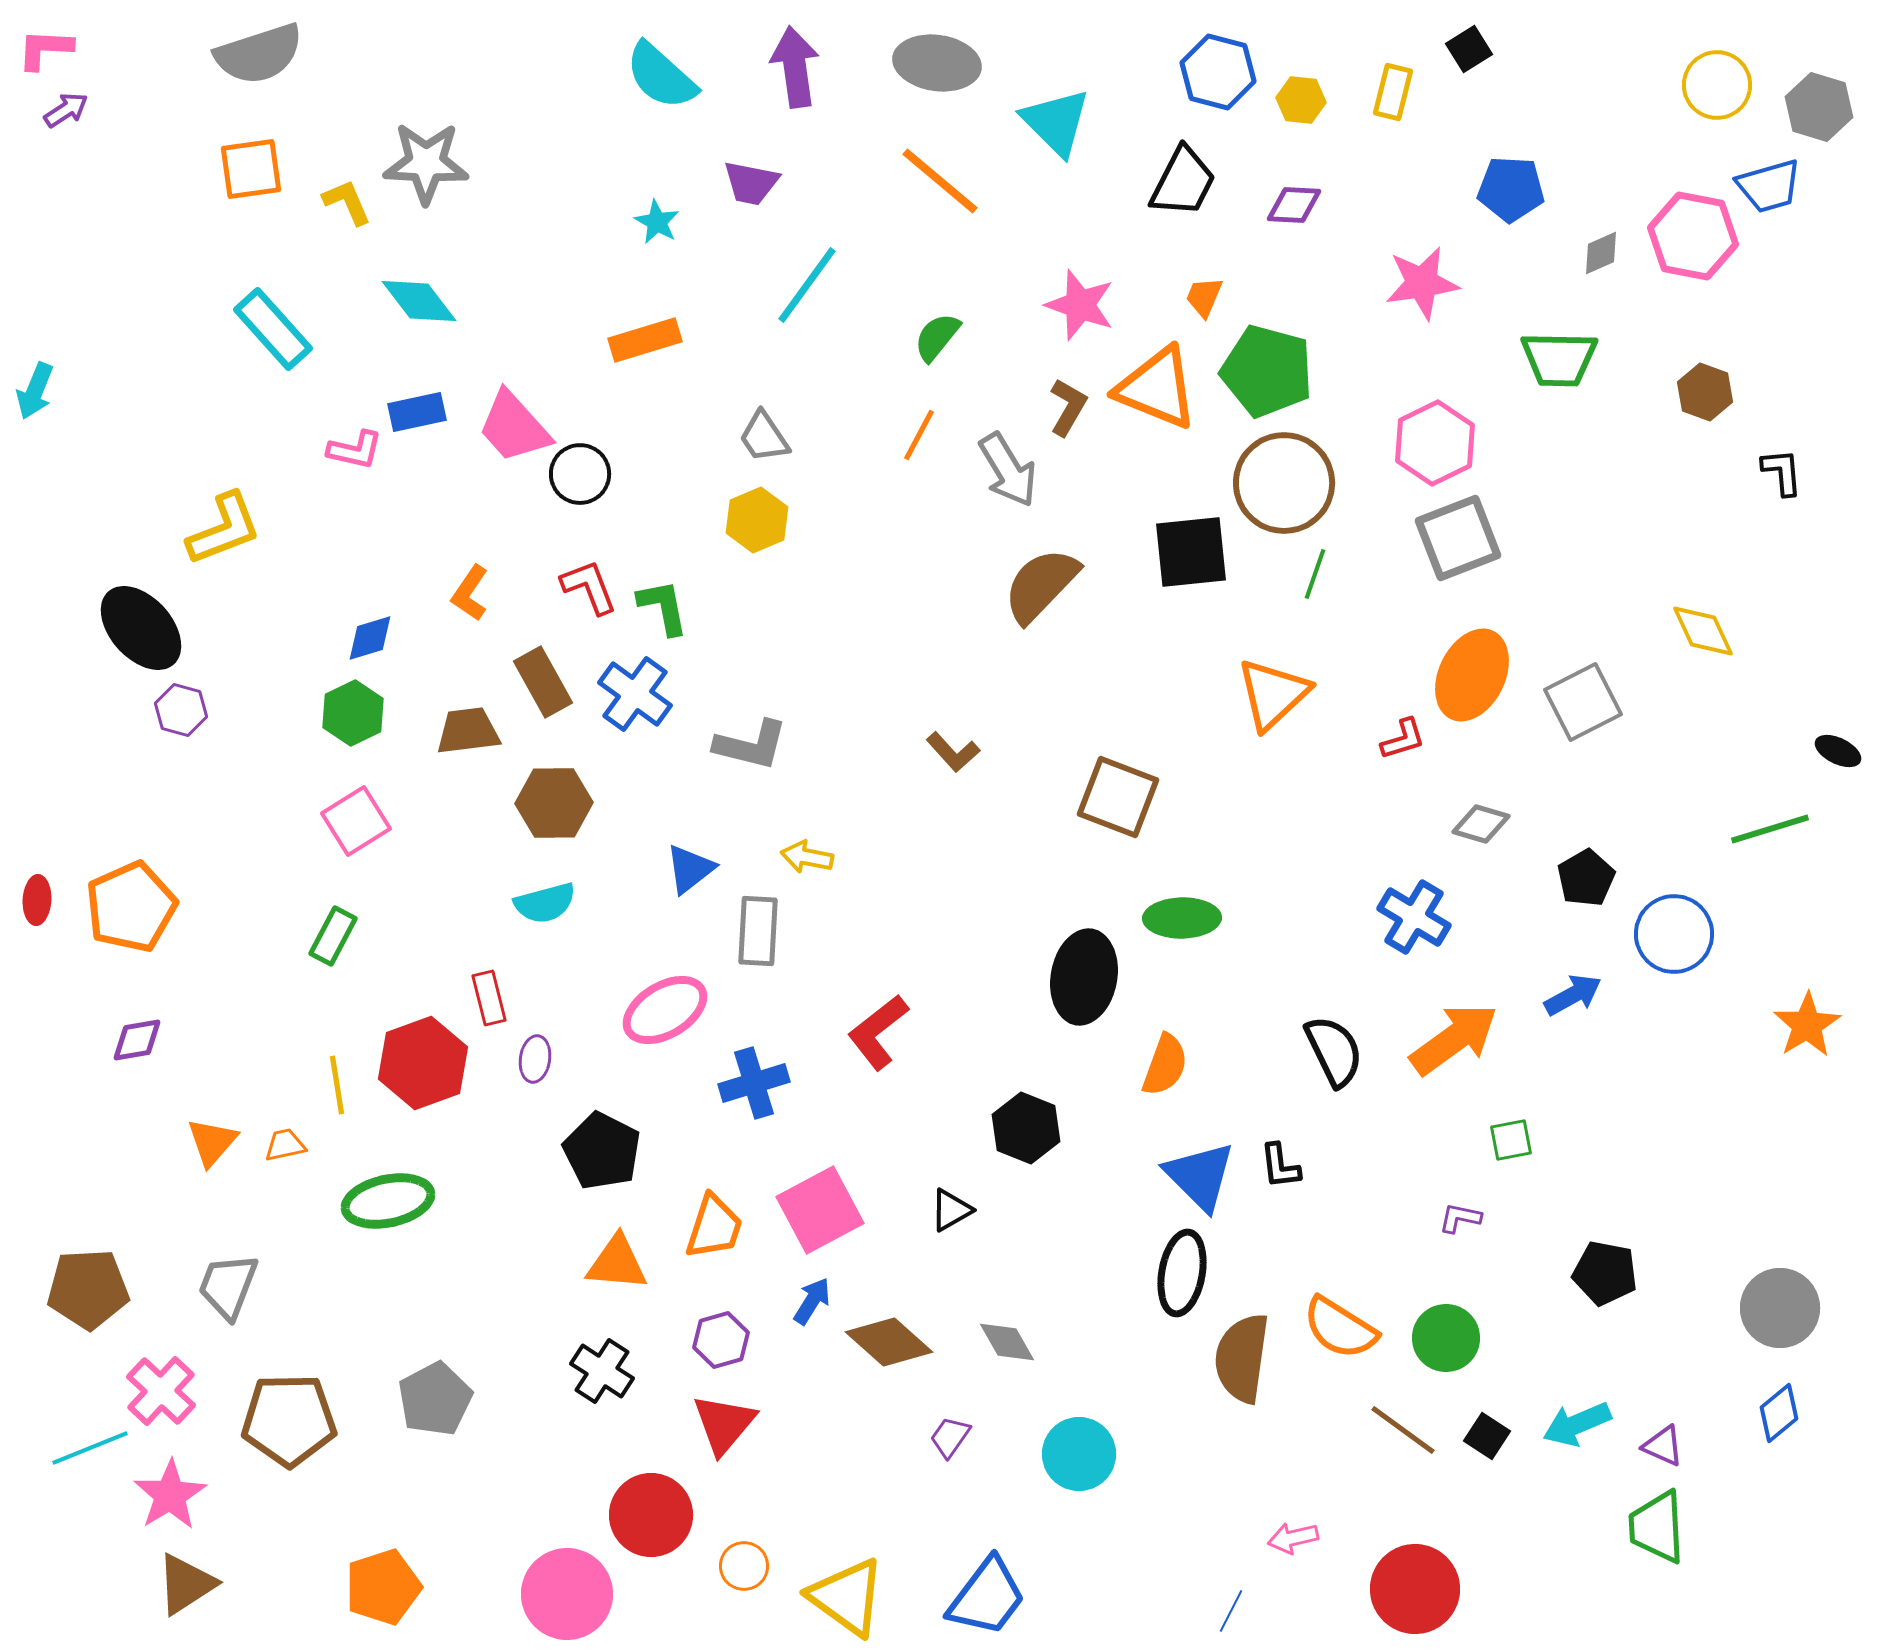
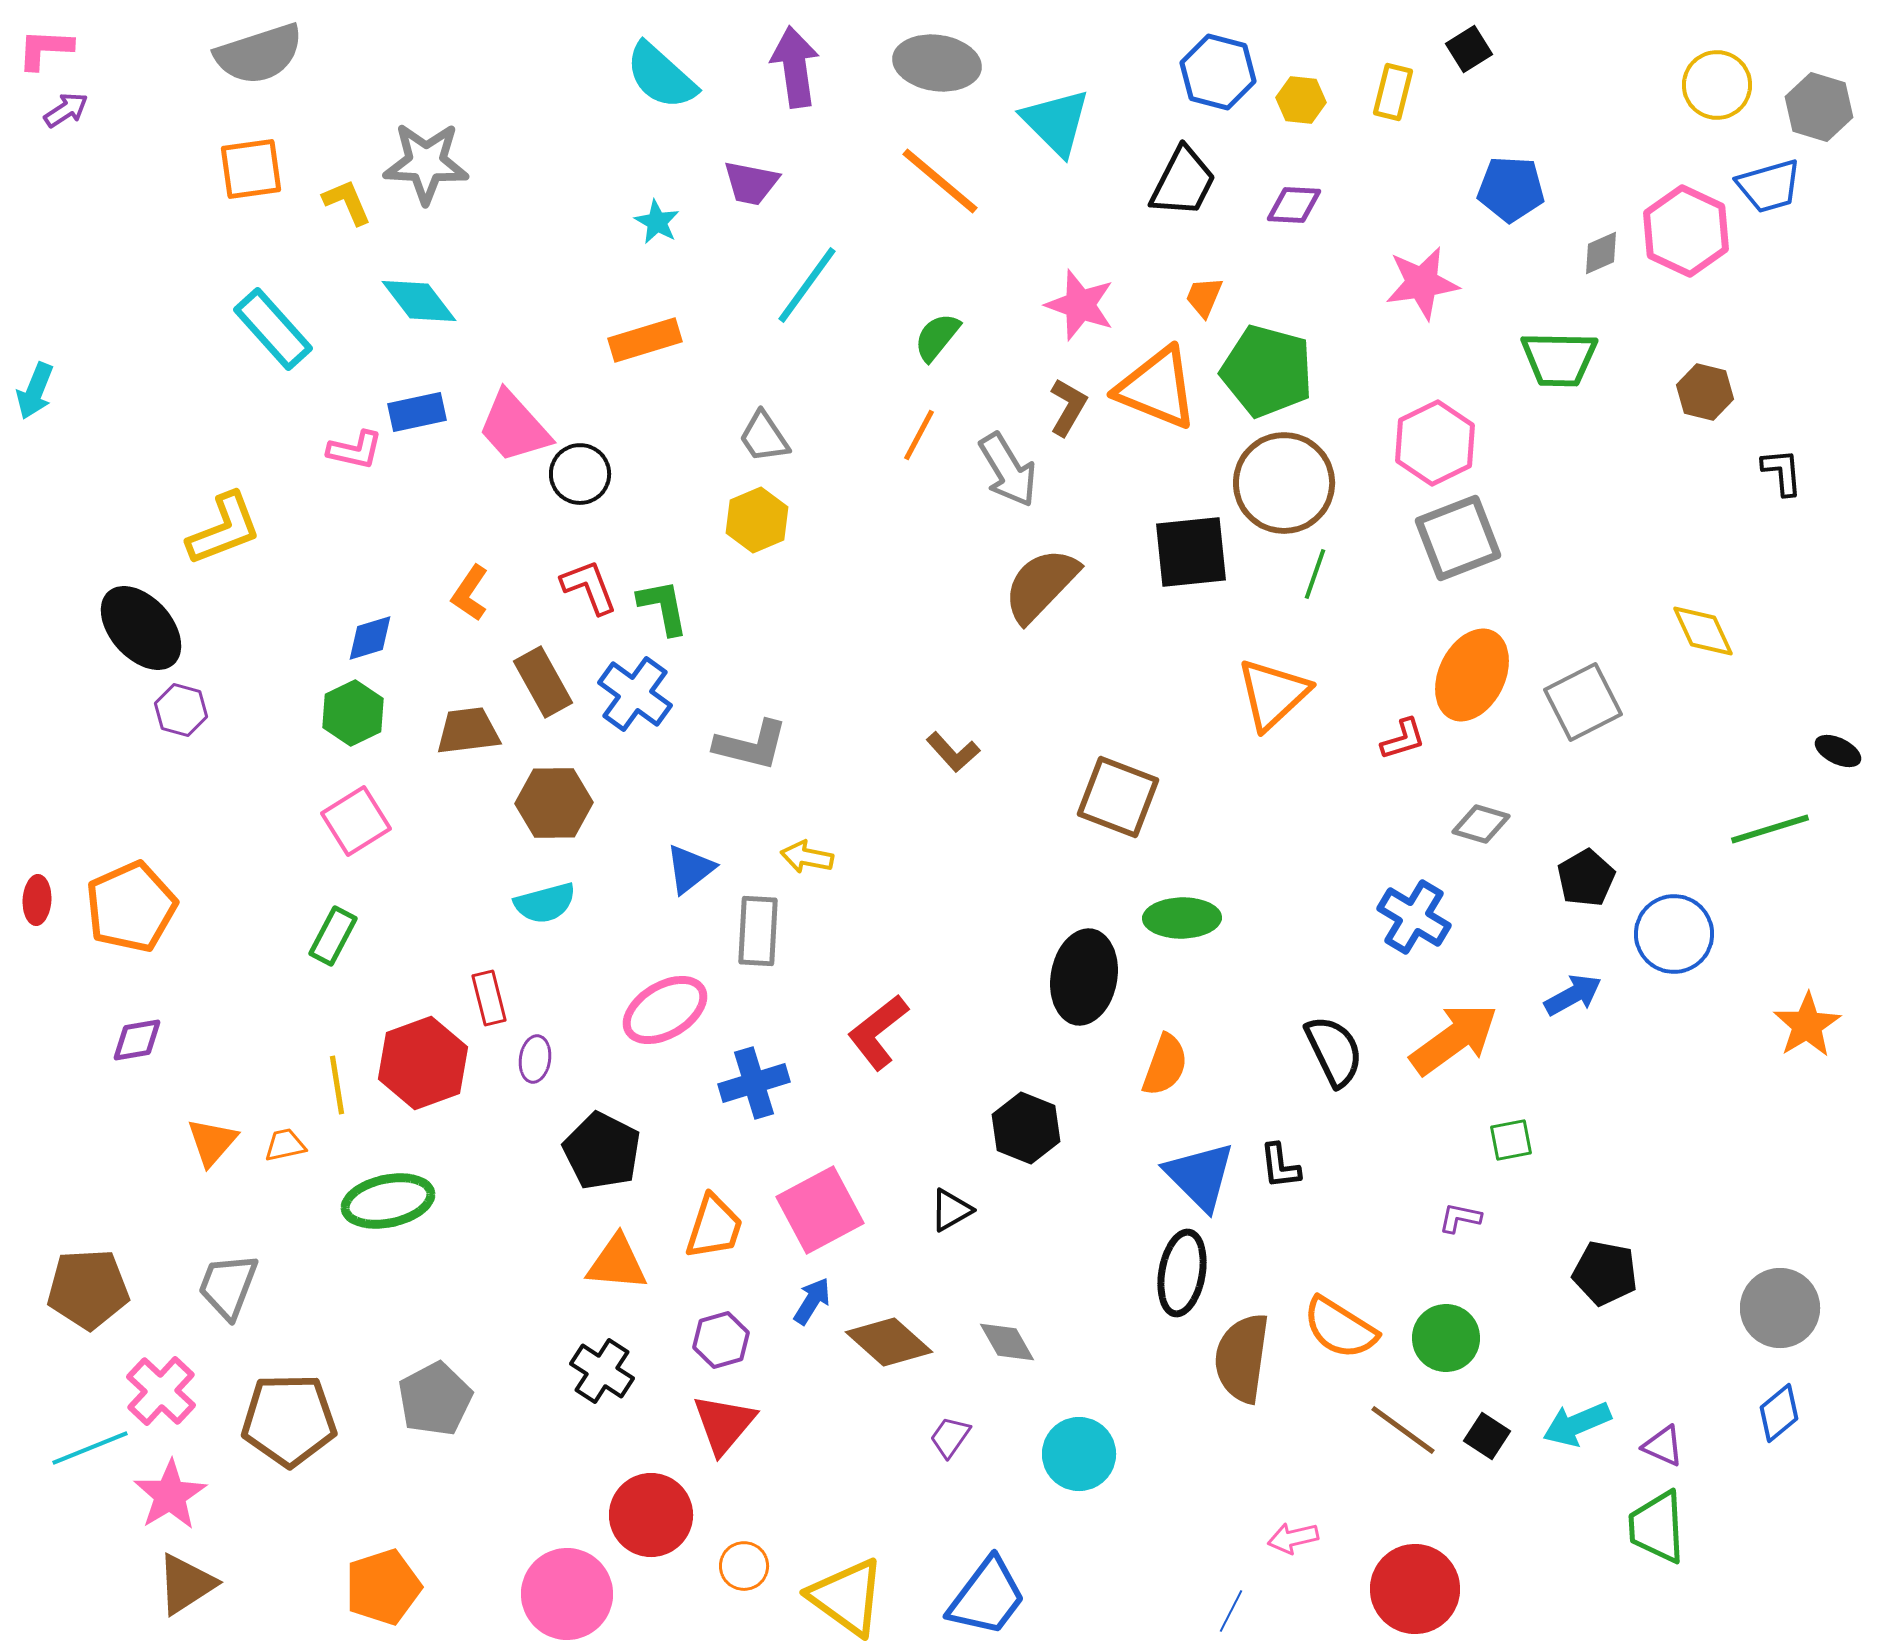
pink hexagon at (1693, 236): moved 7 px left, 5 px up; rotated 14 degrees clockwise
brown hexagon at (1705, 392): rotated 6 degrees counterclockwise
